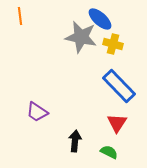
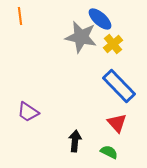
yellow cross: rotated 36 degrees clockwise
purple trapezoid: moved 9 px left
red triangle: rotated 15 degrees counterclockwise
